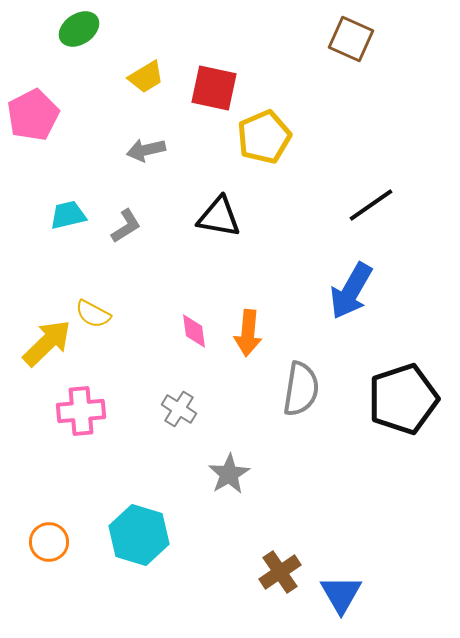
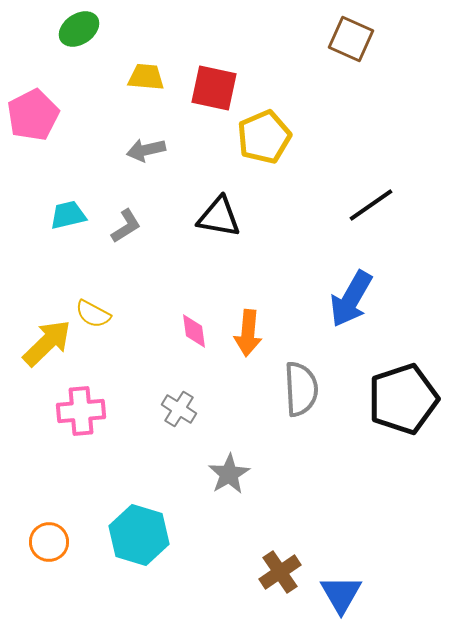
yellow trapezoid: rotated 144 degrees counterclockwise
blue arrow: moved 8 px down
gray semicircle: rotated 12 degrees counterclockwise
